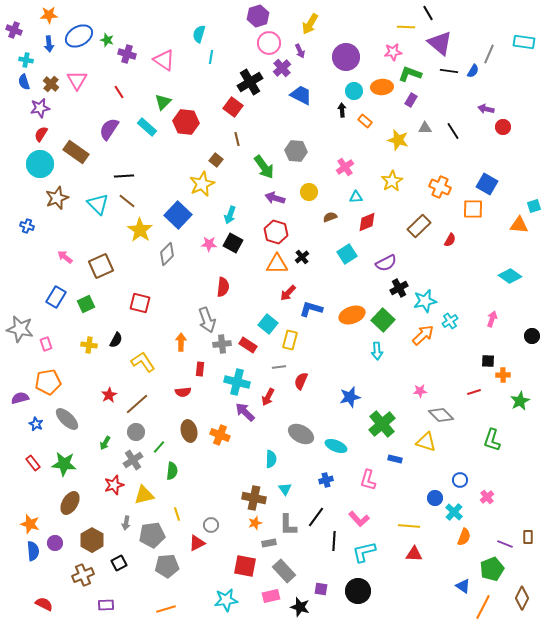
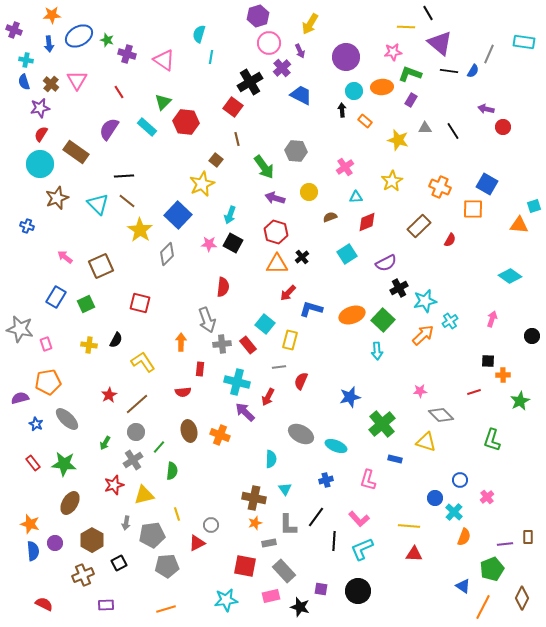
orange star at (49, 15): moved 3 px right
cyan square at (268, 324): moved 3 px left
red rectangle at (248, 345): rotated 18 degrees clockwise
purple line at (505, 544): rotated 28 degrees counterclockwise
cyan L-shape at (364, 552): moved 2 px left, 3 px up; rotated 10 degrees counterclockwise
